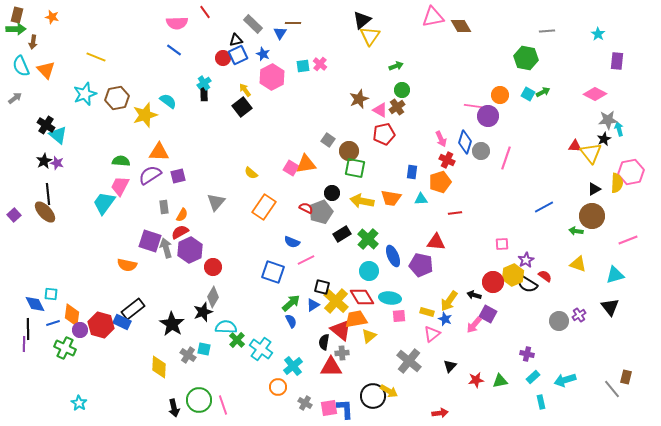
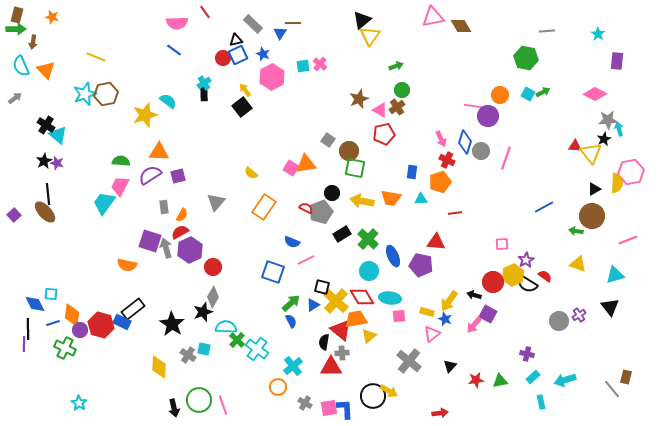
brown hexagon at (117, 98): moved 11 px left, 4 px up
cyan cross at (261, 349): moved 4 px left
